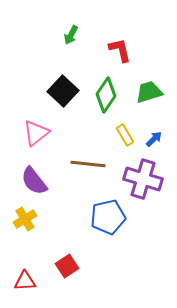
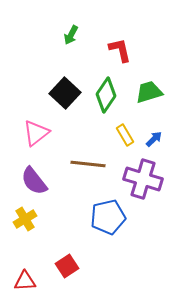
black square: moved 2 px right, 2 px down
